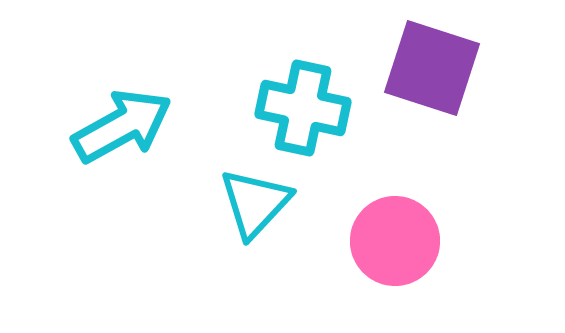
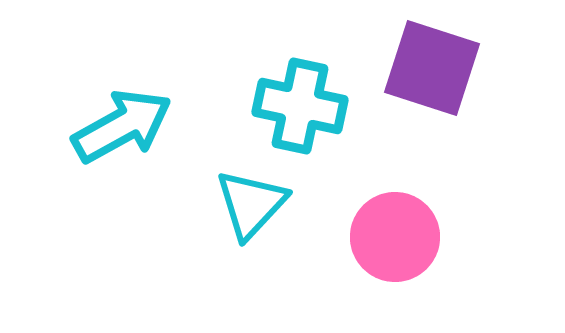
cyan cross: moved 3 px left, 2 px up
cyan triangle: moved 4 px left, 1 px down
pink circle: moved 4 px up
